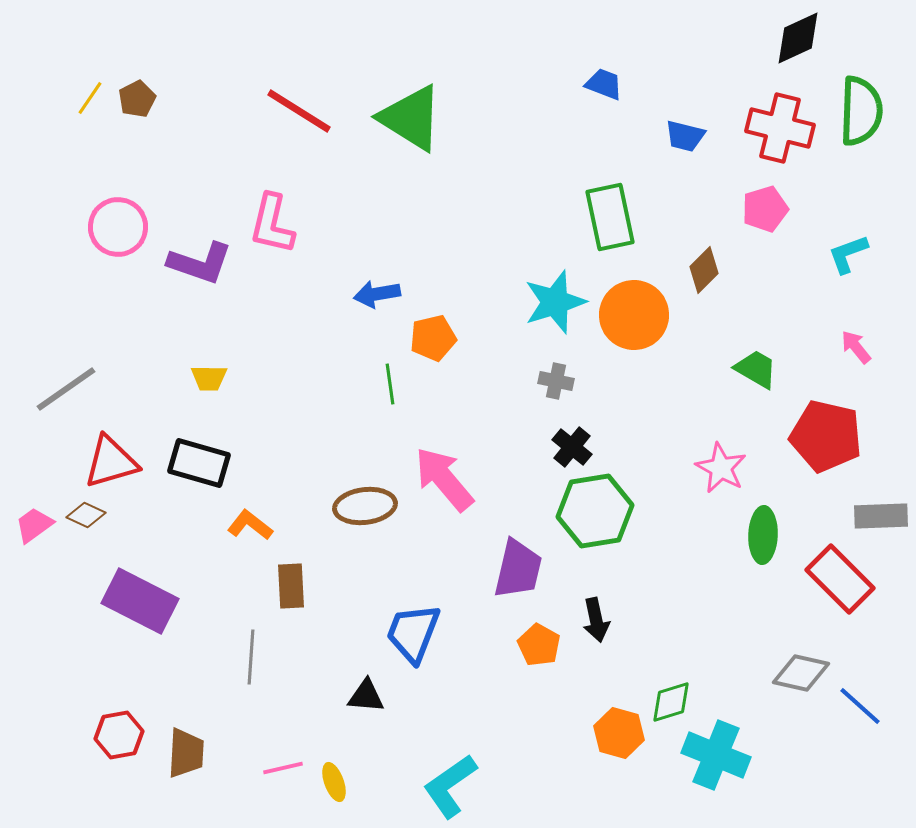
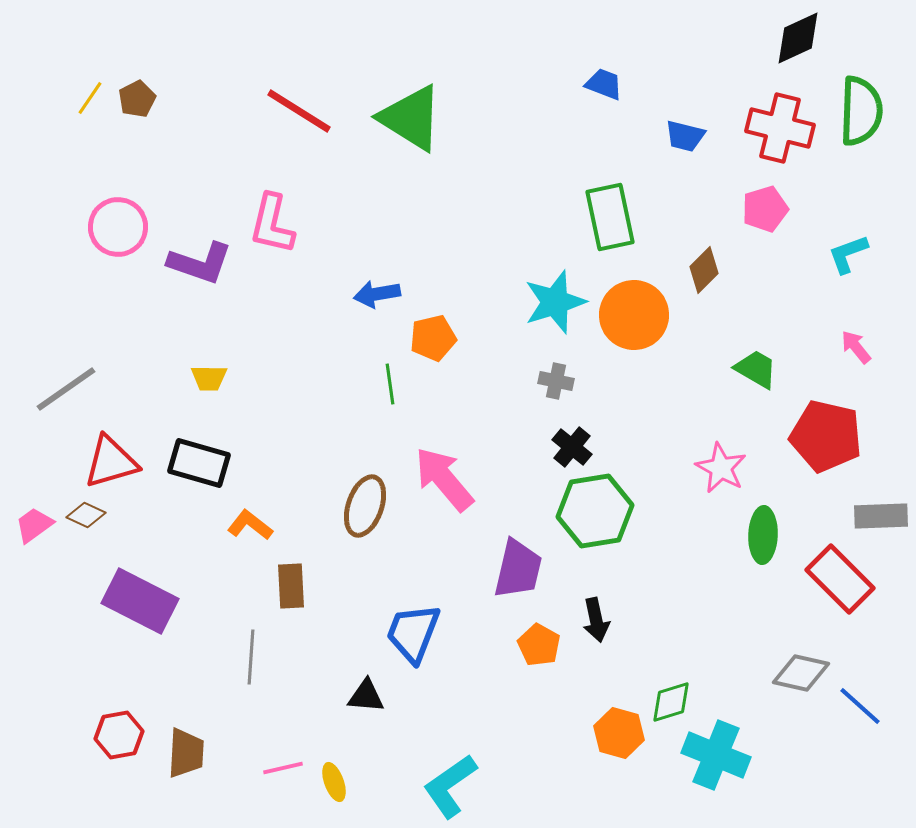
brown ellipse at (365, 506): rotated 64 degrees counterclockwise
